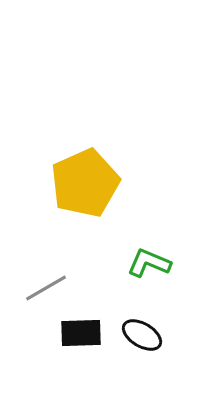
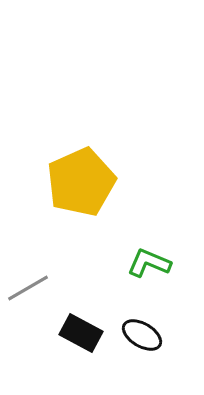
yellow pentagon: moved 4 px left, 1 px up
gray line: moved 18 px left
black rectangle: rotated 30 degrees clockwise
